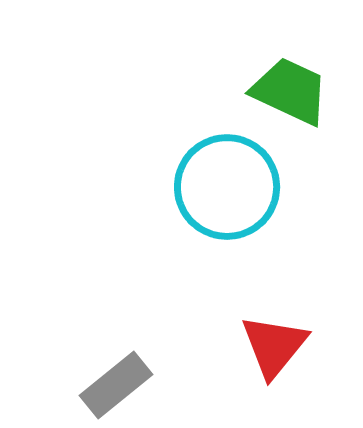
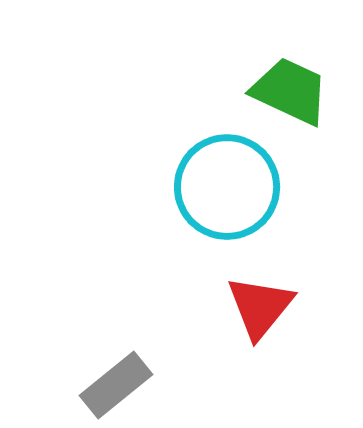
red triangle: moved 14 px left, 39 px up
